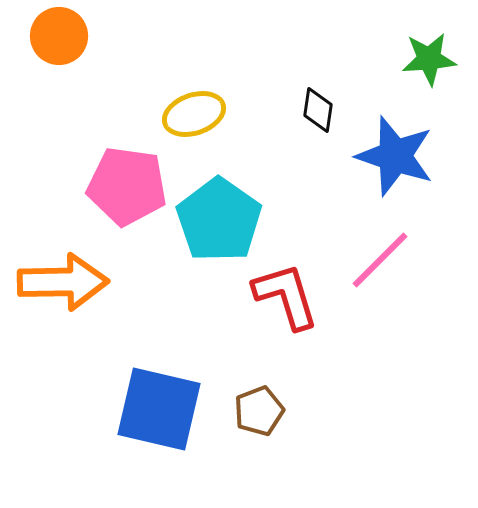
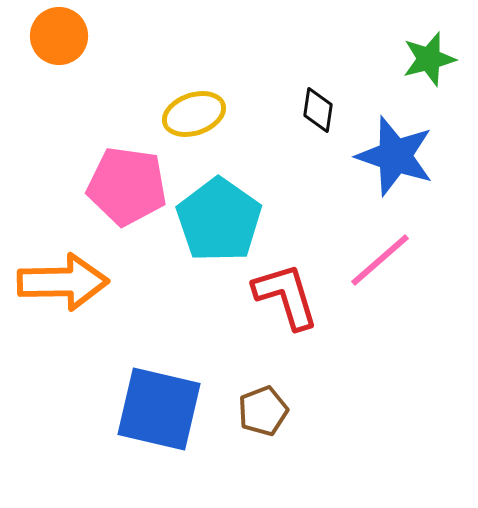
green star: rotated 10 degrees counterclockwise
pink line: rotated 4 degrees clockwise
brown pentagon: moved 4 px right
